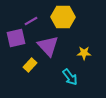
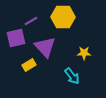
purple triangle: moved 3 px left, 1 px down
yellow rectangle: moved 1 px left; rotated 16 degrees clockwise
cyan arrow: moved 2 px right, 1 px up
